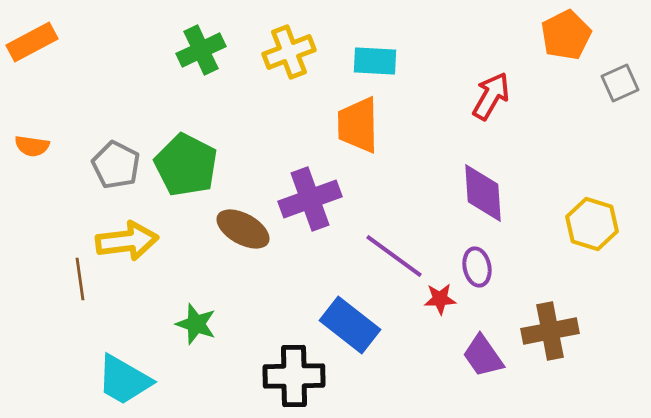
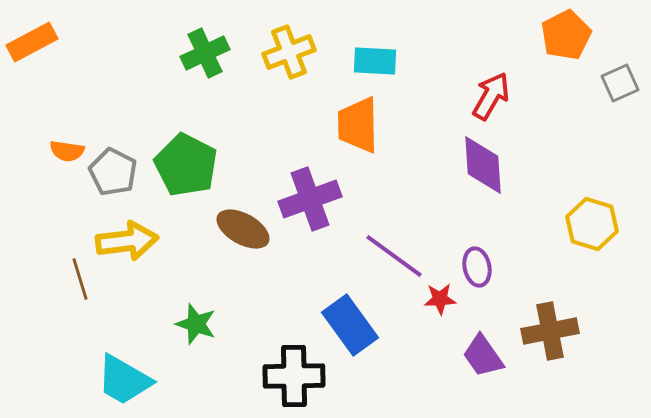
green cross: moved 4 px right, 3 px down
orange semicircle: moved 35 px right, 5 px down
gray pentagon: moved 3 px left, 7 px down
purple diamond: moved 28 px up
brown line: rotated 9 degrees counterclockwise
blue rectangle: rotated 16 degrees clockwise
